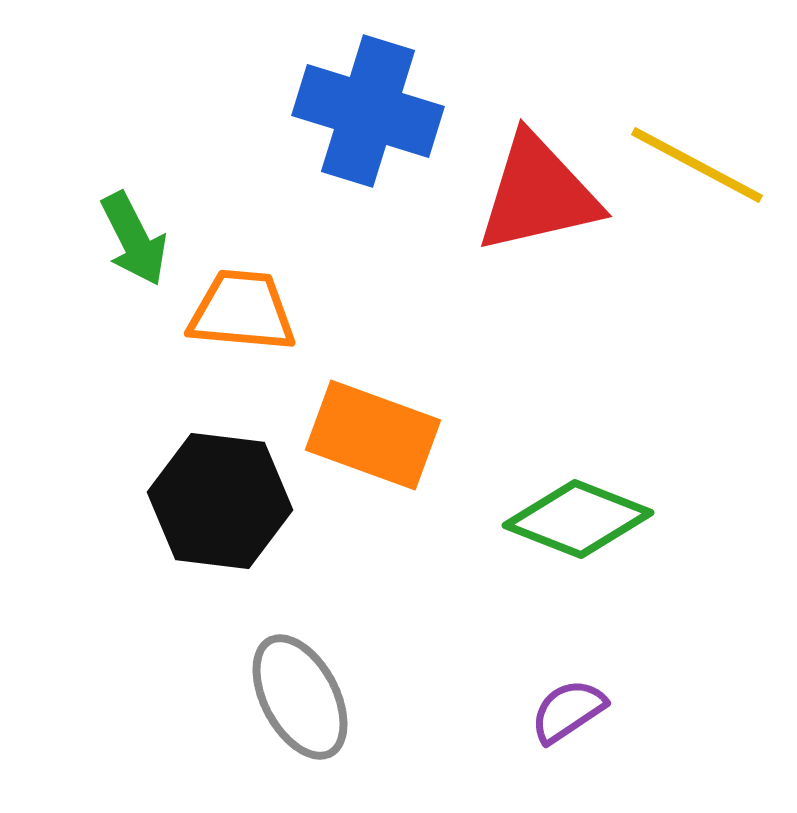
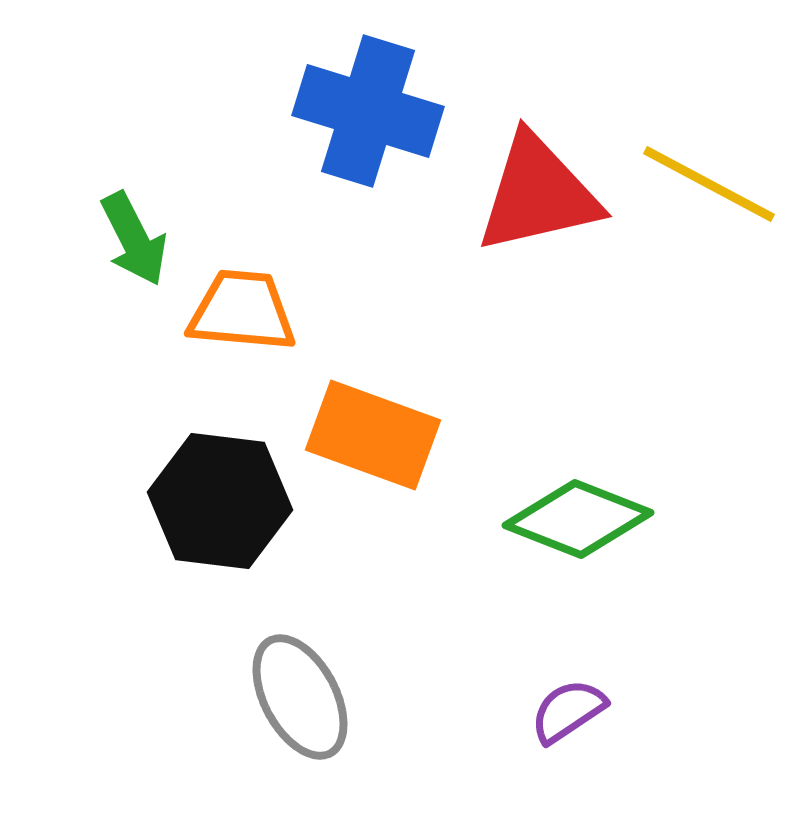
yellow line: moved 12 px right, 19 px down
